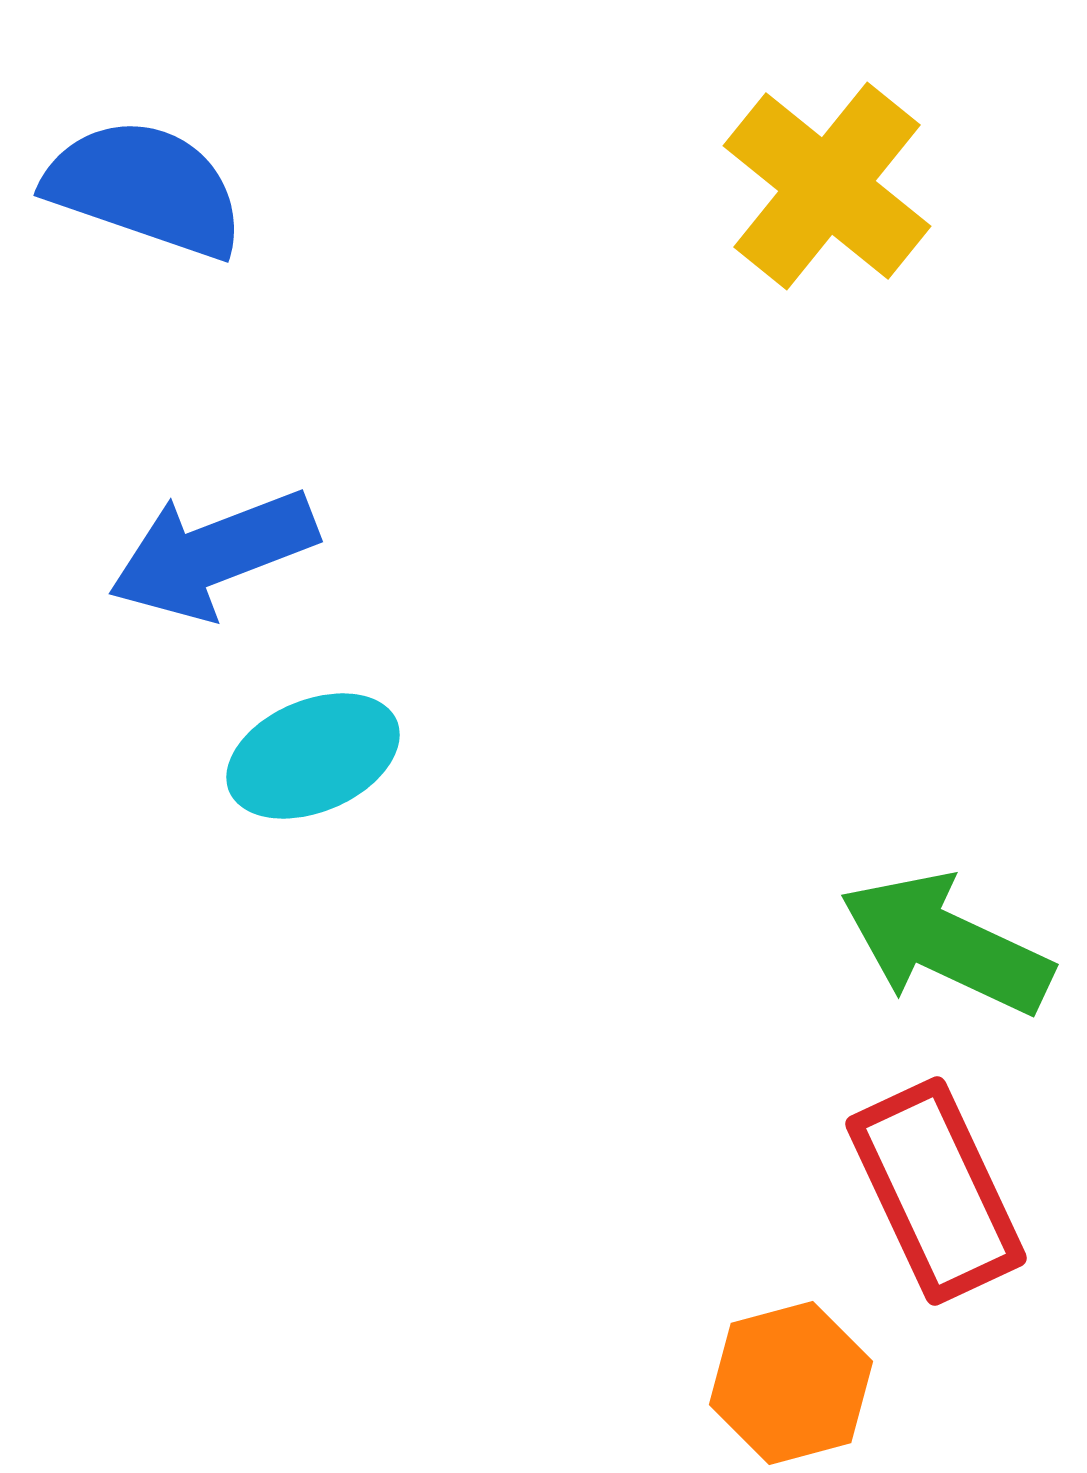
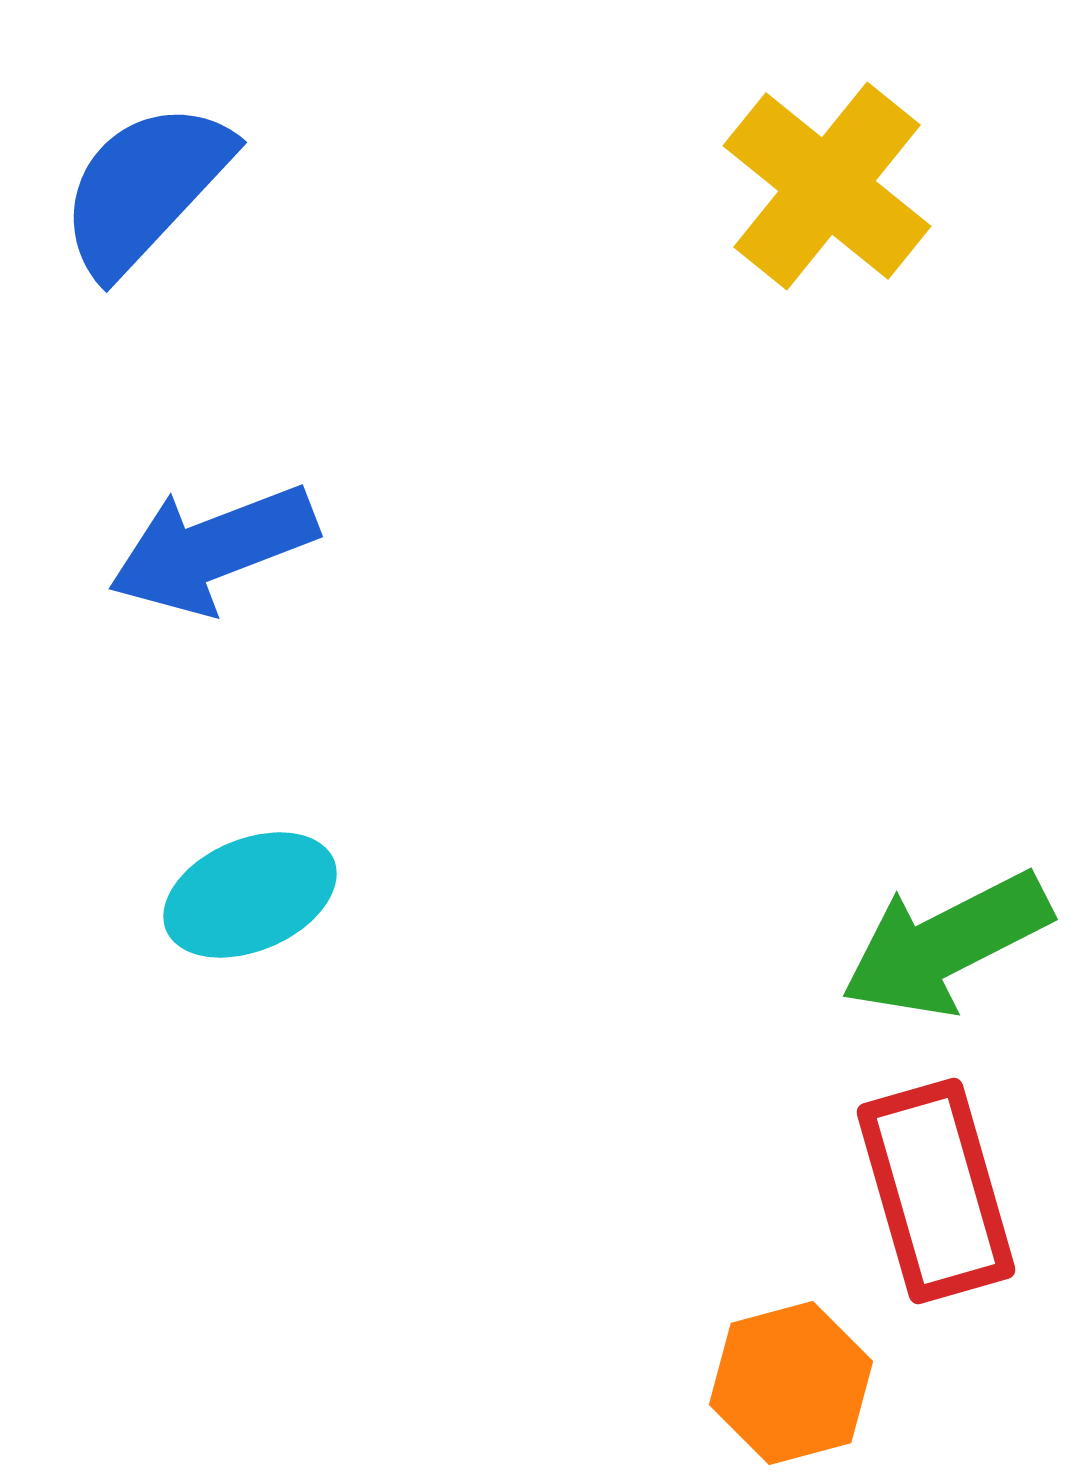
blue semicircle: rotated 66 degrees counterclockwise
blue arrow: moved 5 px up
cyan ellipse: moved 63 px left, 139 px down
green arrow: rotated 52 degrees counterclockwise
red rectangle: rotated 9 degrees clockwise
